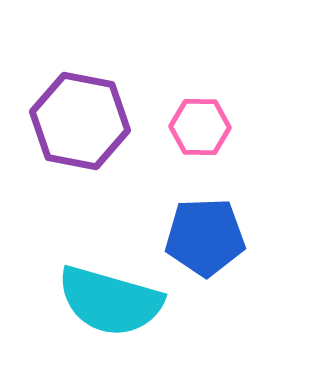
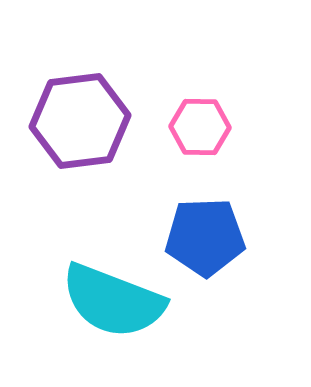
purple hexagon: rotated 18 degrees counterclockwise
cyan semicircle: moved 3 px right; rotated 5 degrees clockwise
